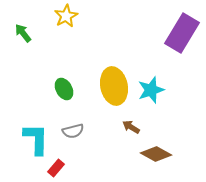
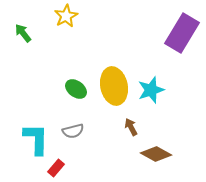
green ellipse: moved 12 px right; rotated 25 degrees counterclockwise
brown arrow: rotated 30 degrees clockwise
